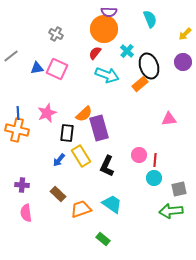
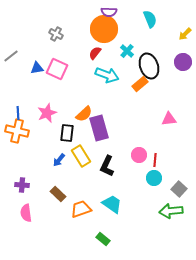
orange cross: moved 1 px down
gray square: rotated 35 degrees counterclockwise
